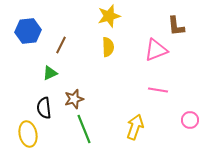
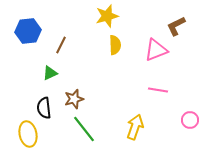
yellow star: moved 2 px left
brown L-shape: rotated 70 degrees clockwise
yellow semicircle: moved 7 px right, 2 px up
green line: rotated 16 degrees counterclockwise
